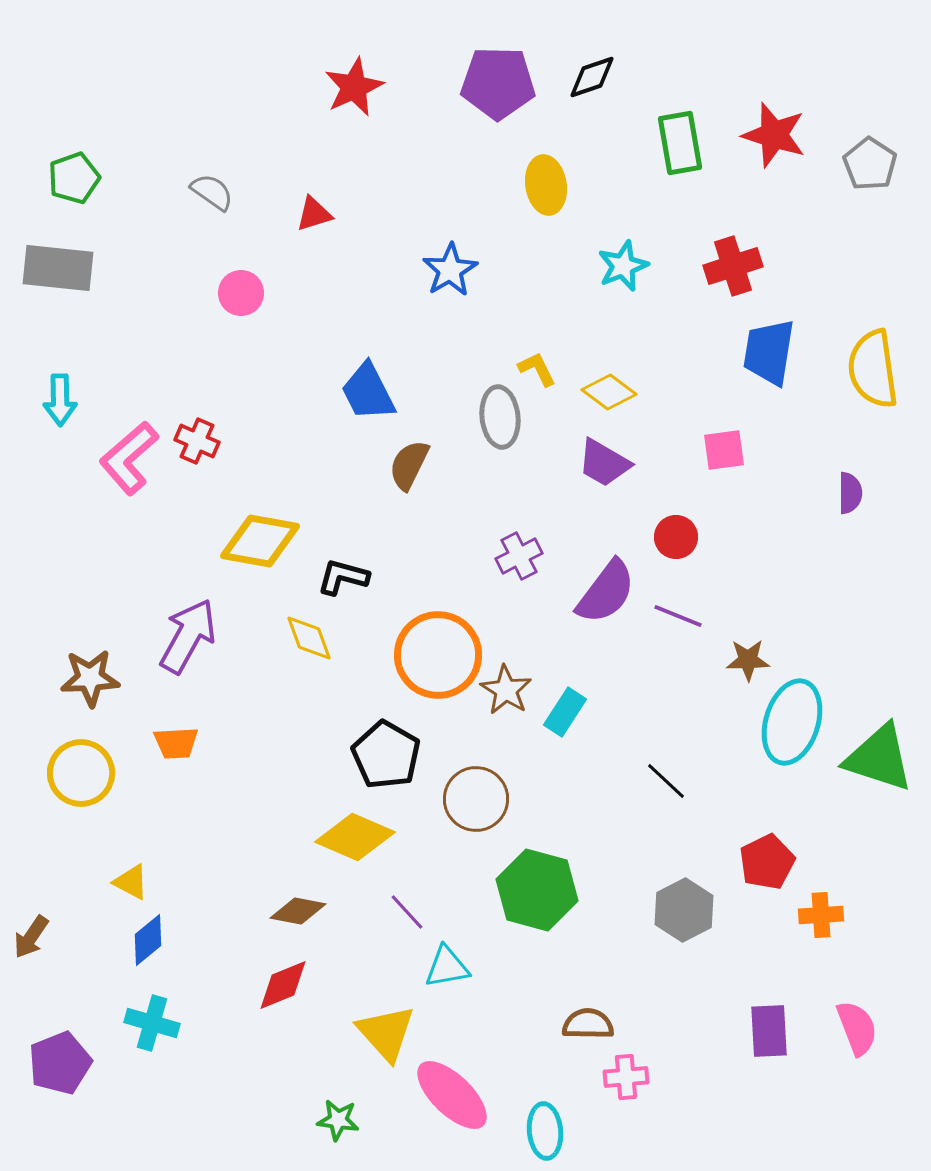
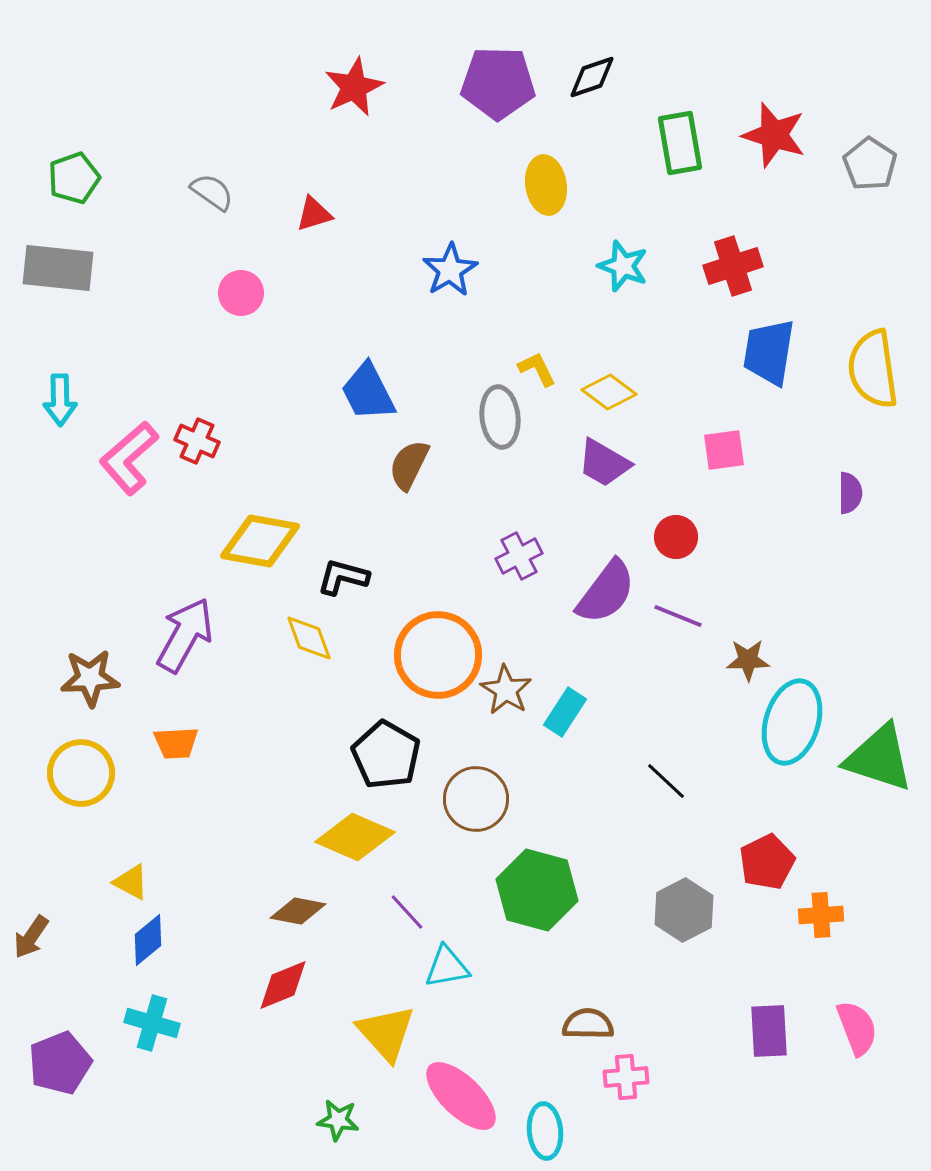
cyan star at (623, 266): rotated 30 degrees counterclockwise
purple arrow at (188, 636): moved 3 px left, 1 px up
pink ellipse at (452, 1095): moved 9 px right, 1 px down
